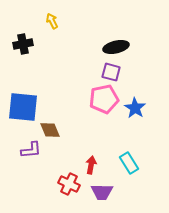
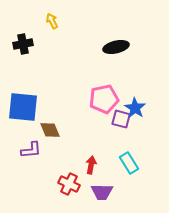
purple square: moved 10 px right, 47 px down
